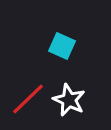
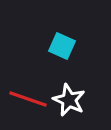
red line: rotated 63 degrees clockwise
